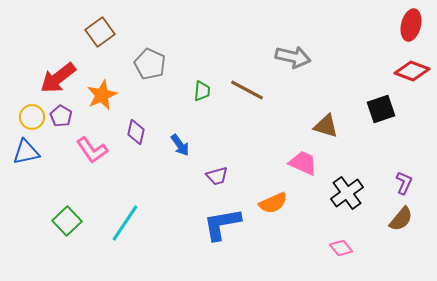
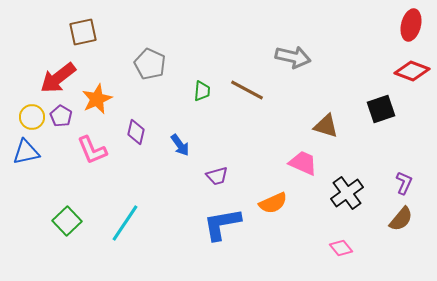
brown square: moved 17 px left; rotated 24 degrees clockwise
orange star: moved 5 px left, 4 px down
pink L-shape: rotated 12 degrees clockwise
